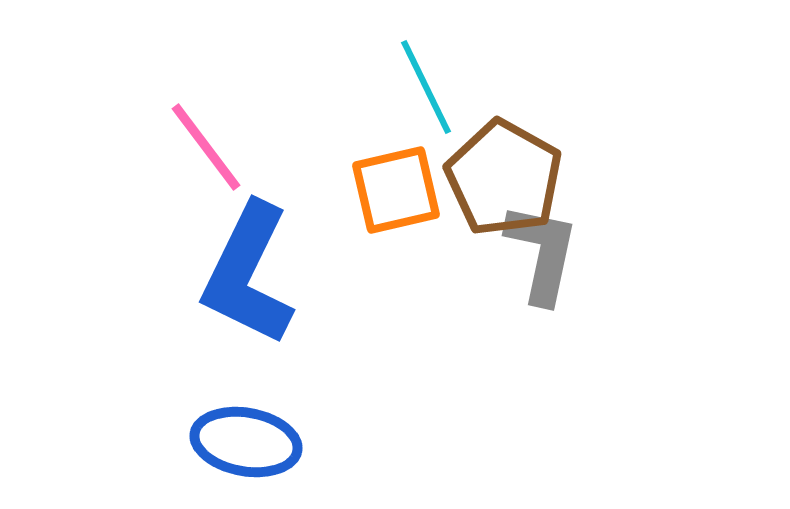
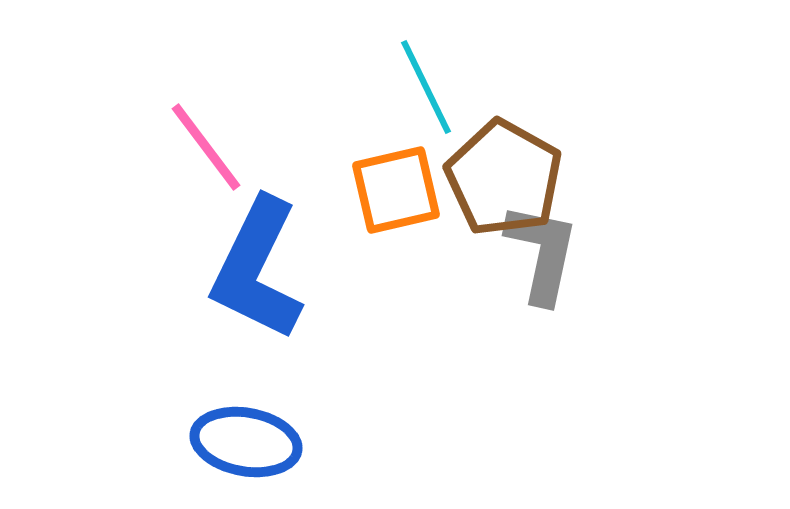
blue L-shape: moved 9 px right, 5 px up
